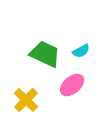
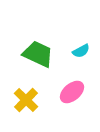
green trapezoid: moved 7 px left
pink ellipse: moved 7 px down
